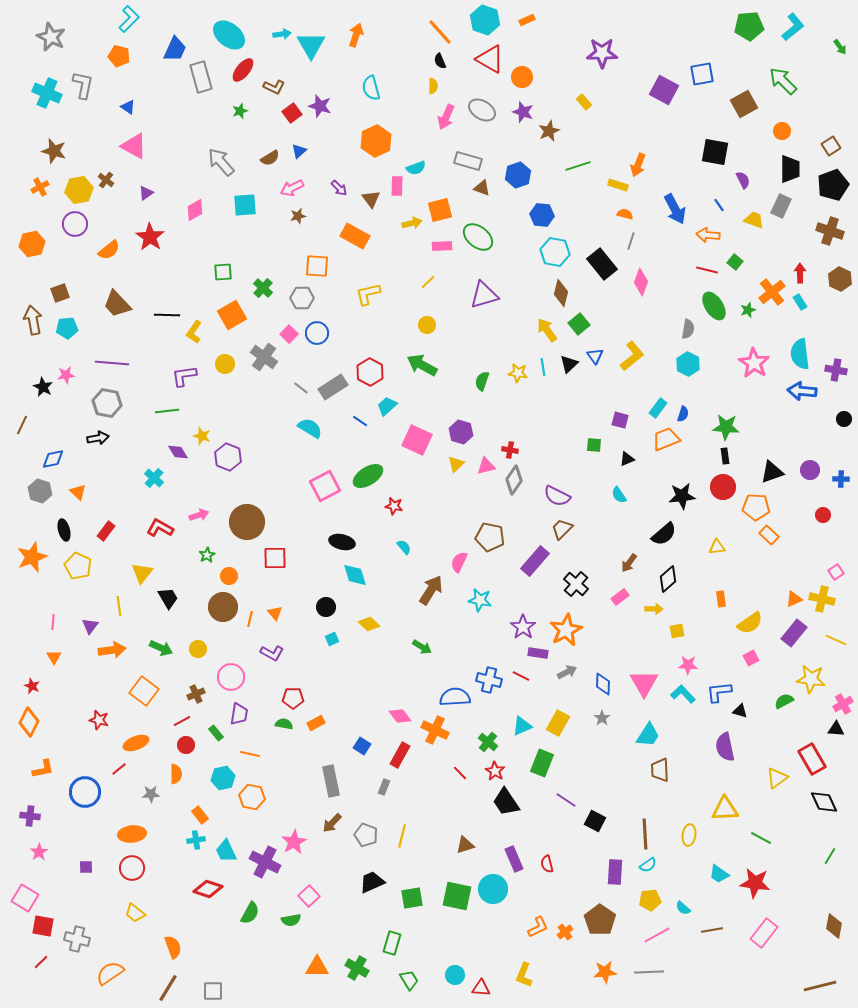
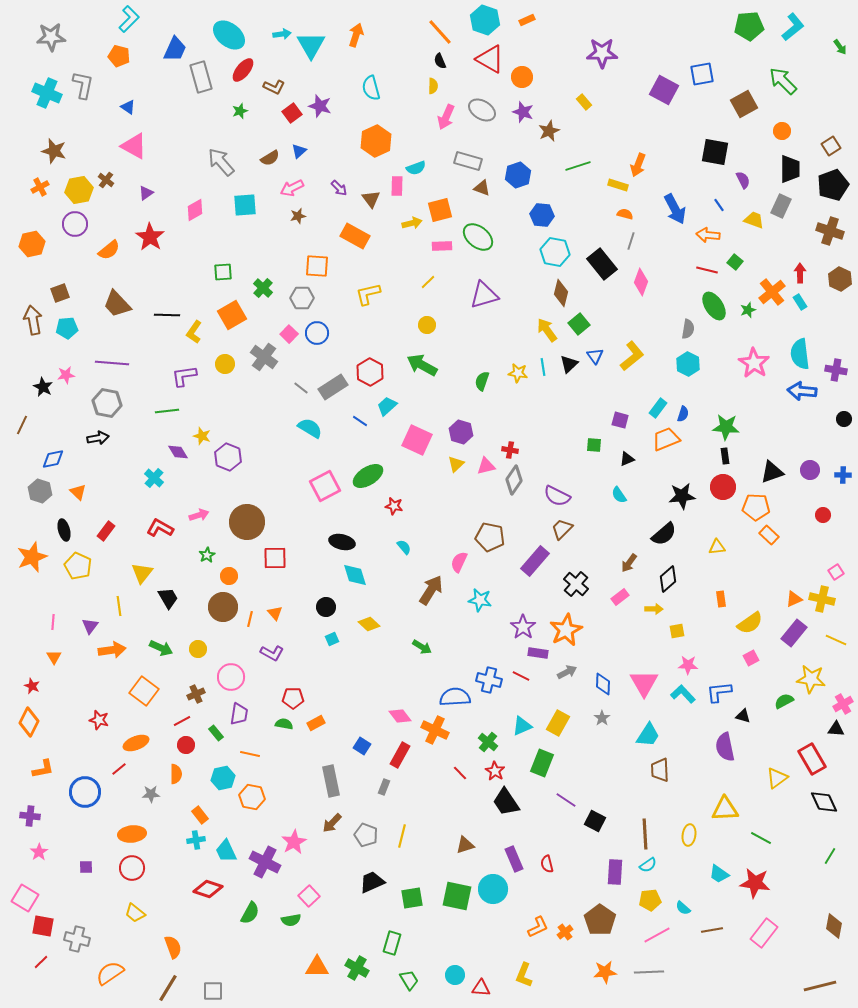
gray star at (51, 37): rotated 28 degrees counterclockwise
blue cross at (841, 479): moved 2 px right, 4 px up
black triangle at (740, 711): moved 3 px right, 5 px down
